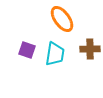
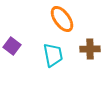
purple square: moved 15 px left, 4 px up; rotated 18 degrees clockwise
cyan trapezoid: moved 2 px left, 1 px down; rotated 20 degrees counterclockwise
